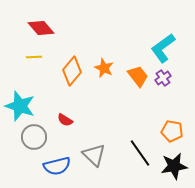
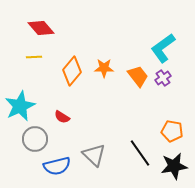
orange star: rotated 24 degrees counterclockwise
cyan star: rotated 28 degrees clockwise
red semicircle: moved 3 px left, 3 px up
gray circle: moved 1 px right, 2 px down
